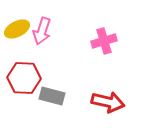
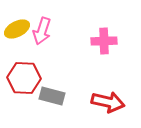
pink cross: rotated 15 degrees clockwise
